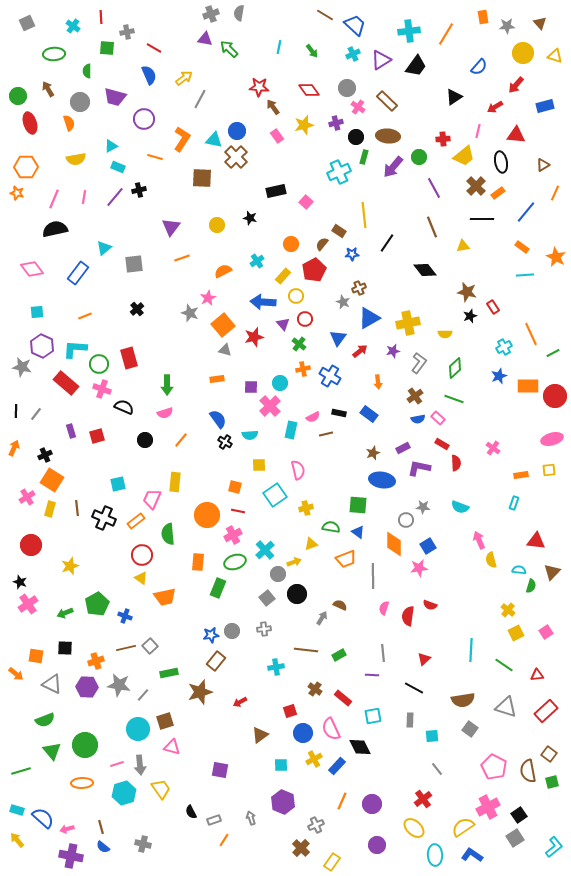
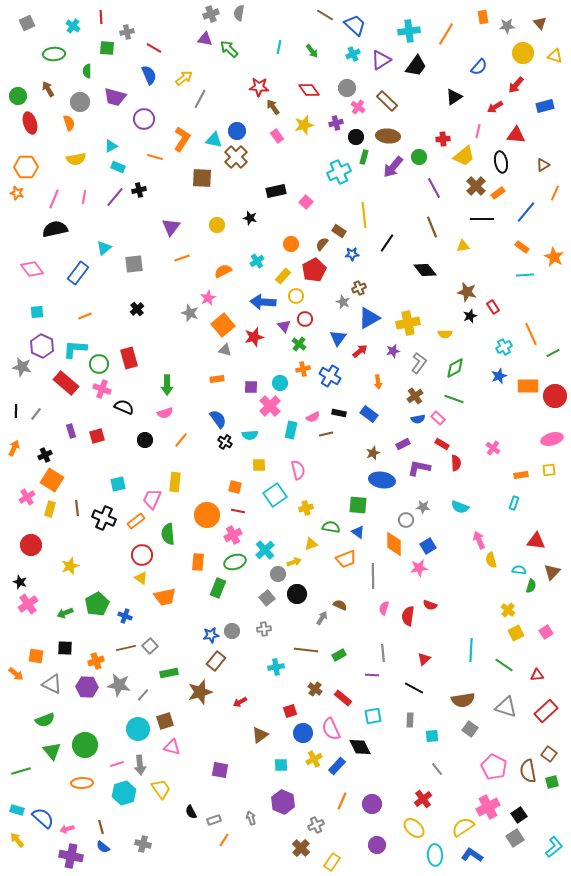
orange star at (556, 257): moved 2 px left
purple triangle at (283, 324): moved 1 px right, 2 px down
green diamond at (455, 368): rotated 15 degrees clockwise
purple rectangle at (403, 448): moved 4 px up
